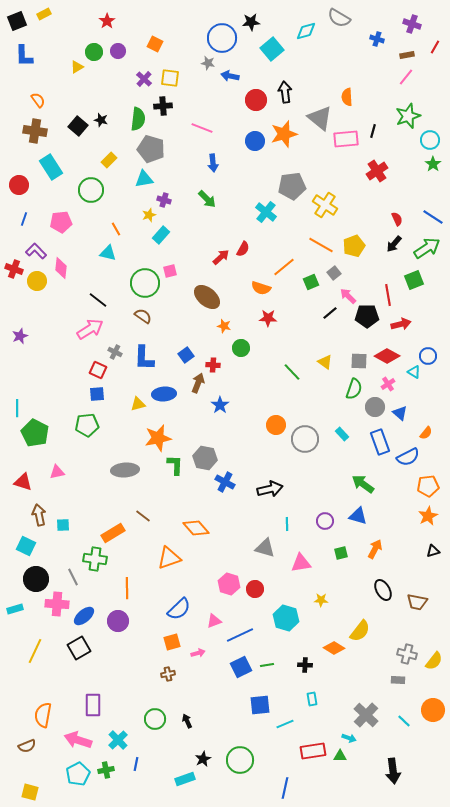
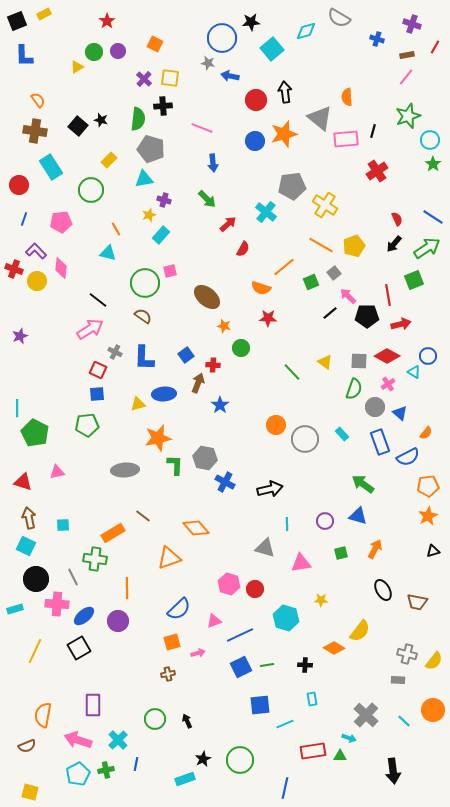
red arrow at (221, 257): moved 7 px right, 33 px up
brown arrow at (39, 515): moved 10 px left, 3 px down
